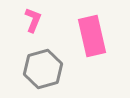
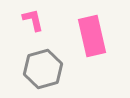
pink L-shape: rotated 35 degrees counterclockwise
